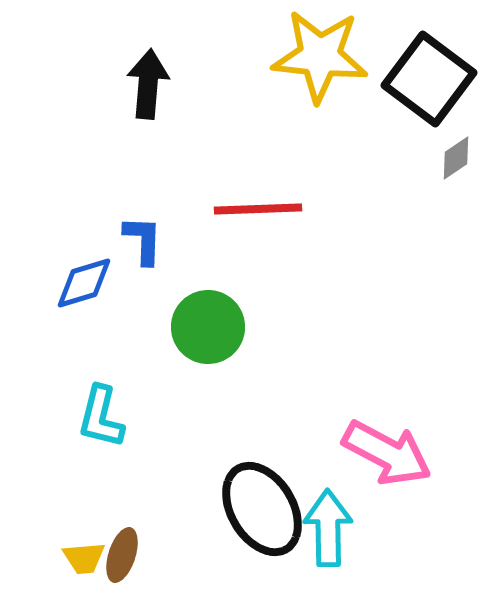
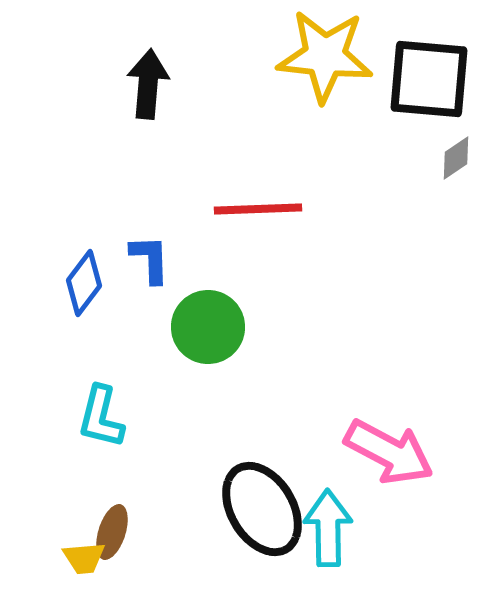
yellow star: moved 5 px right
black square: rotated 32 degrees counterclockwise
blue L-shape: moved 7 px right, 19 px down; rotated 4 degrees counterclockwise
blue diamond: rotated 36 degrees counterclockwise
pink arrow: moved 2 px right, 1 px up
brown ellipse: moved 10 px left, 23 px up
